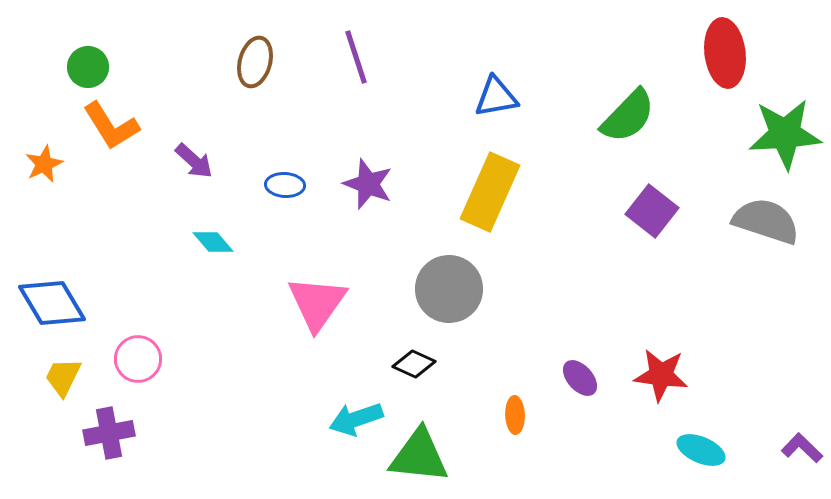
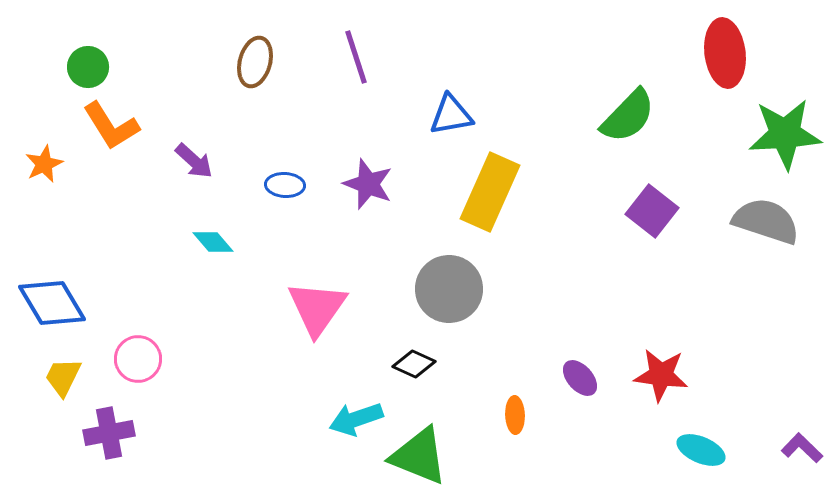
blue triangle: moved 45 px left, 18 px down
pink triangle: moved 5 px down
green triangle: rotated 16 degrees clockwise
